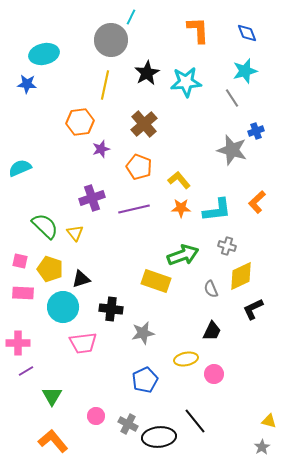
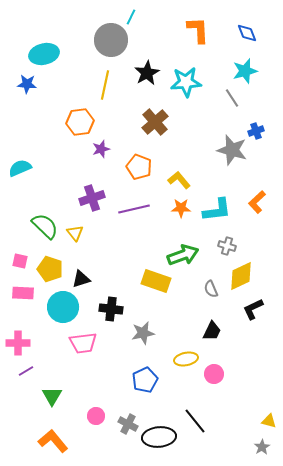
brown cross at (144, 124): moved 11 px right, 2 px up
